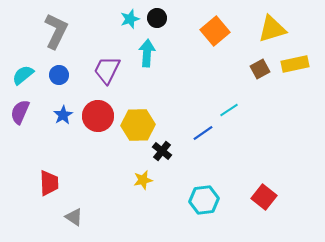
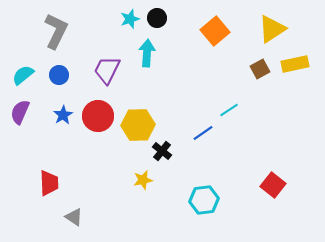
yellow triangle: rotated 16 degrees counterclockwise
red square: moved 9 px right, 12 px up
